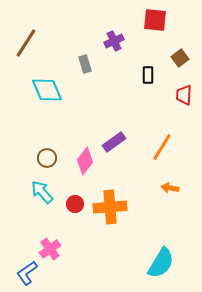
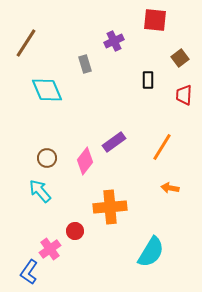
black rectangle: moved 5 px down
cyan arrow: moved 2 px left, 1 px up
red circle: moved 27 px down
cyan semicircle: moved 10 px left, 11 px up
blue L-shape: moved 2 px right, 1 px up; rotated 20 degrees counterclockwise
